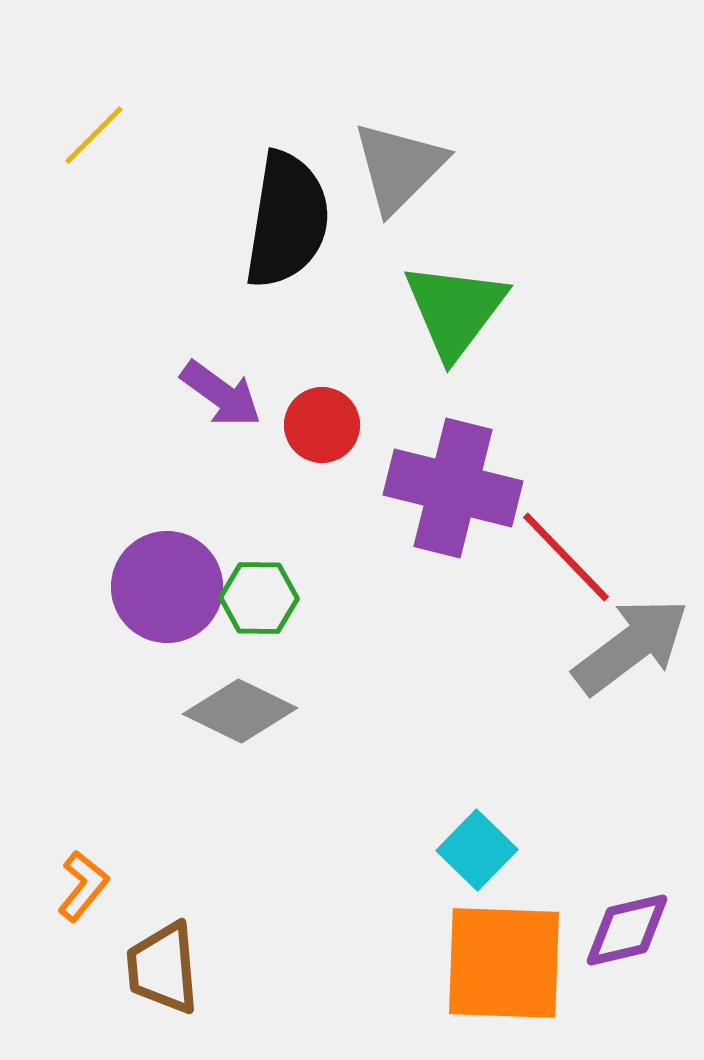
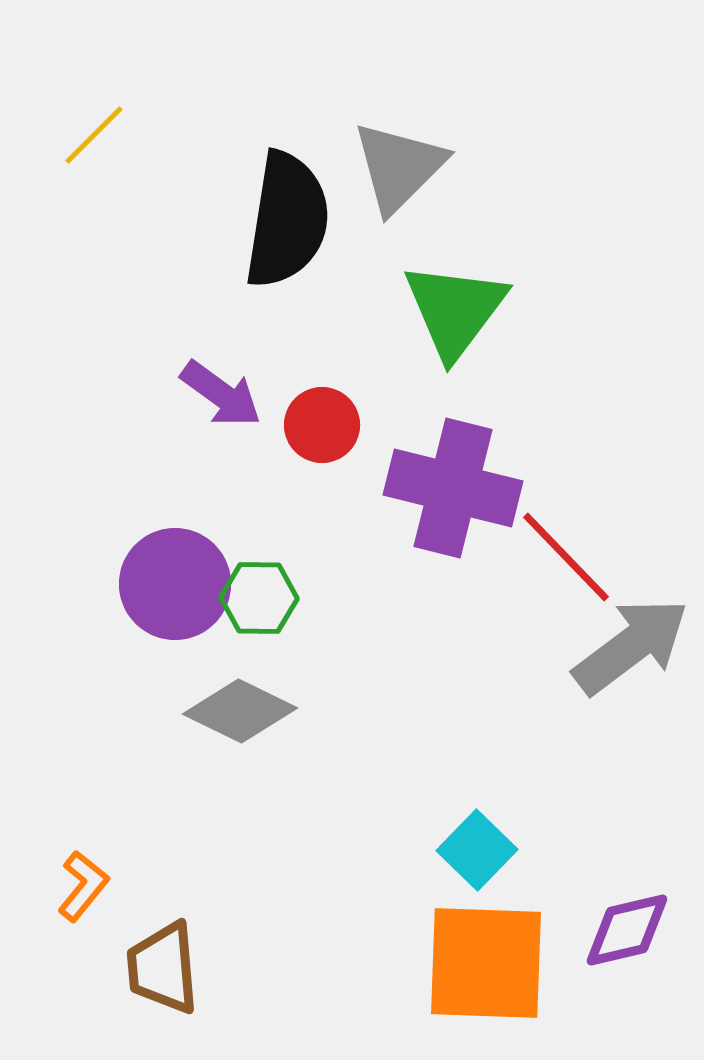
purple circle: moved 8 px right, 3 px up
orange square: moved 18 px left
